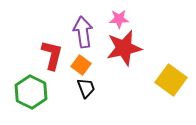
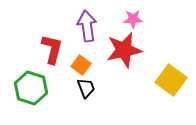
pink star: moved 14 px right
purple arrow: moved 4 px right, 6 px up
red star: moved 2 px down
red L-shape: moved 6 px up
green hexagon: moved 4 px up; rotated 8 degrees counterclockwise
